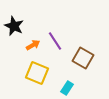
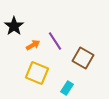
black star: rotated 12 degrees clockwise
